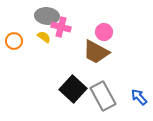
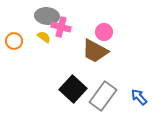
brown trapezoid: moved 1 px left, 1 px up
gray rectangle: rotated 64 degrees clockwise
